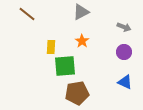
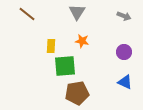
gray triangle: moved 4 px left; rotated 30 degrees counterclockwise
gray arrow: moved 11 px up
orange star: rotated 24 degrees counterclockwise
yellow rectangle: moved 1 px up
